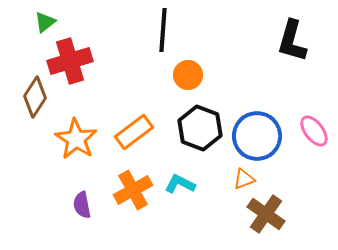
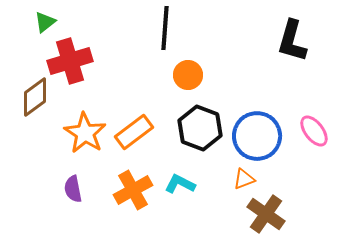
black line: moved 2 px right, 2 px up
brown diamond: rotated 21 degrees clockwise
orange star: moved 9 px right, 6 px up
purple semicircle: moved 9 px left, 16 px up
